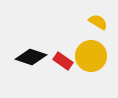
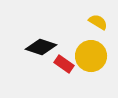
black diamond: moved 10 px right, 10 px up
red rectangle: moved 1 px right, 3 px down
